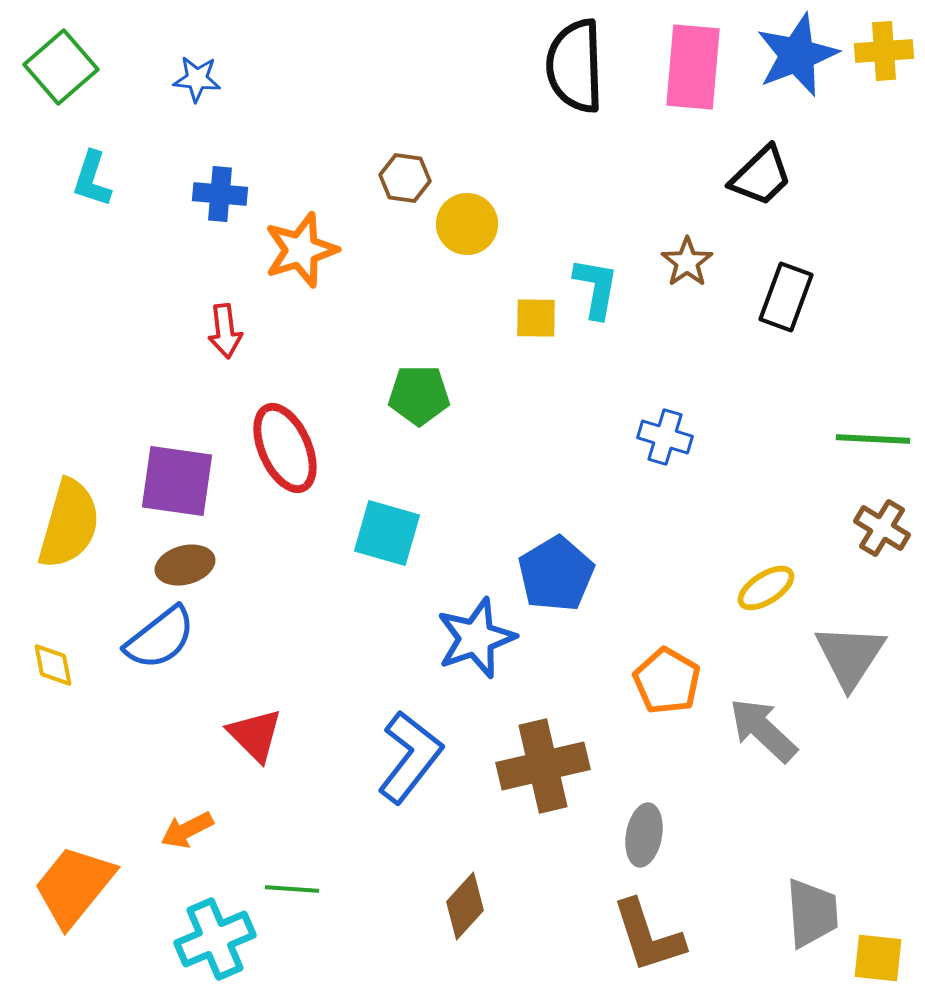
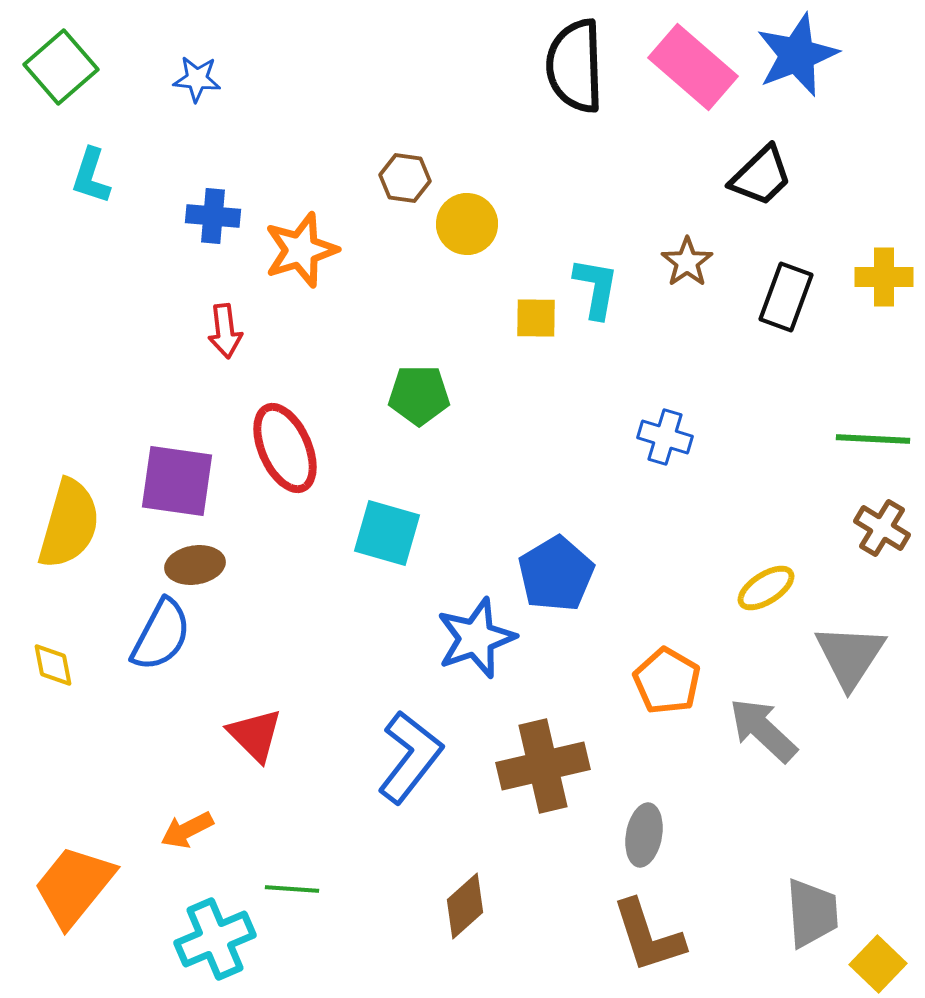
yellow cross at (884, 51): moved 226 px down; rotated 4 degrees clockwise
pink rectangle at (693, 67): rotated 54 degrees counterclockwise
cyan L-shape at (92, 179): moved 1 px left, 3 px up
blue cross at (220, 194): moved 7 px left, 22 px down
brown ellipse at (185, 565): moved 10 px right; rotated 6 degrees clockwise
blue semicircle at (160, 638): moved 1 px right, 3 px up; rotated 24 degrees counterclockwise
brown diamond at (465, 906): rotated 6 degrees clockwise
yellow square at (878, 958): moved 6 px down; rotated 38 degrees clockwise
